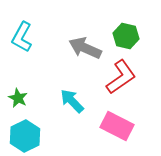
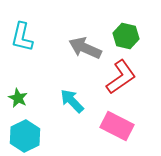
cyan L-shape: rotated 16 degrees counterclockwise
